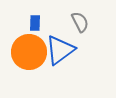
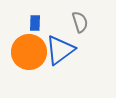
gray semicircle: rotated 10 degrees clockwise
